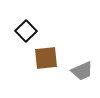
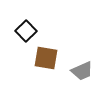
brown square: rotated 15 degrees clockwise
